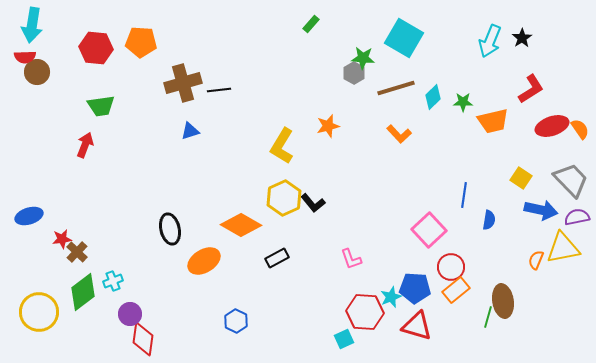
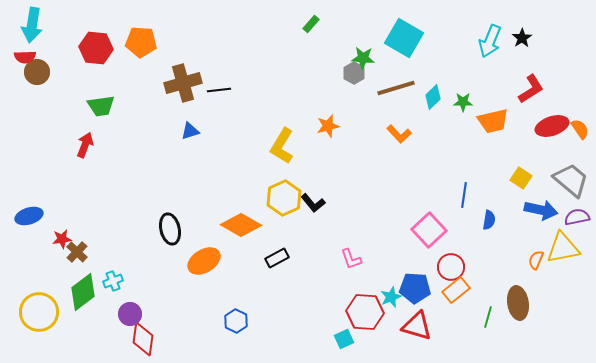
gray trapezoid at (571, 180): rotated 6 degrees counterclockwise
brown ellipse at (503, 301): moved 15 px right, 2 px down
